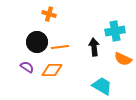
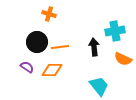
cyan trapezoid: moved 3 px left; rotated 20 degrees clockwise
